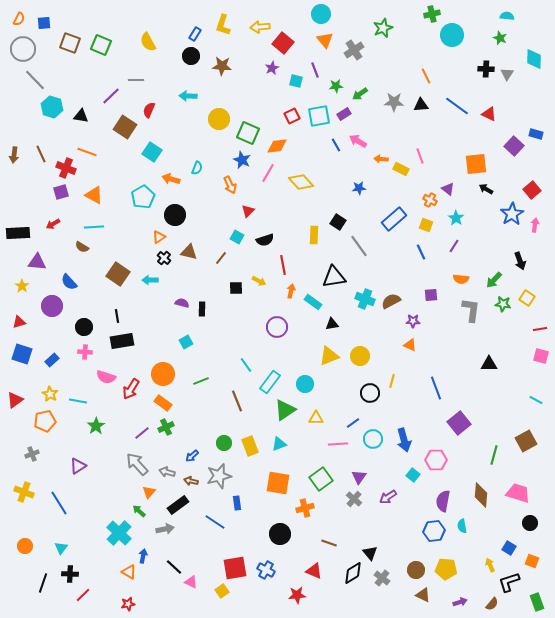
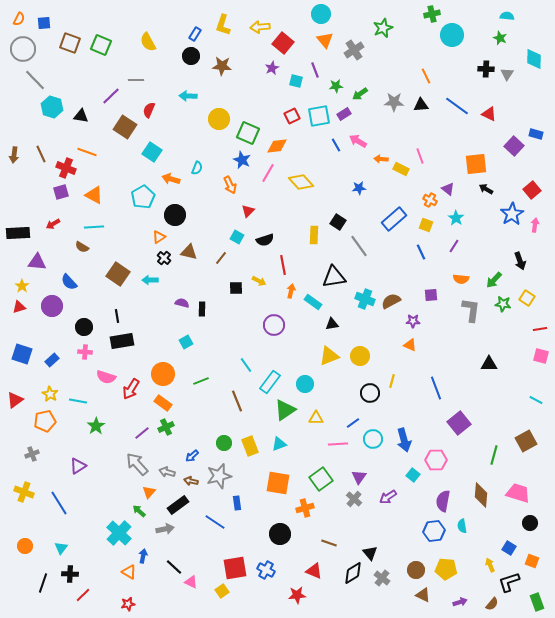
red triangle at (19, 322): moved 15 px up
purple circle at (277, 327): moved 3 px left, 2 px up
